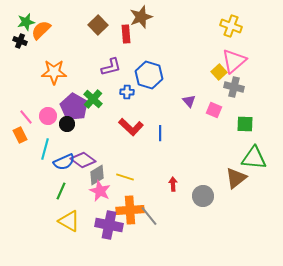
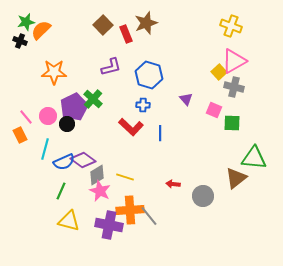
brown star: moved 5 px right, 6 px down
brown square: moved 5 px right
red rectangle: rotated 18 degrees counterclockwise
pink triangle: rotated 12 degrees clockwise
blue cross: moved 16 px right, 13 px down
purple triangle: moved 3 px left, 2 px up
purple pentagon: rotated 16 degrees clockwise
green square: moved 13 px left, 1 px up
red arrow: rotated 80 degrees counterclockwise
yellow triangle: rotated 15 degrees counterclockwise
